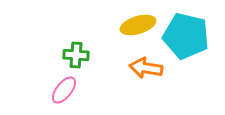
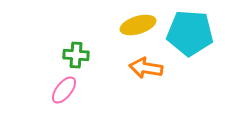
cyan pentagon: moved 4 px right, 3 px up; rotated 9 degrees counterclockwise
